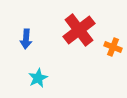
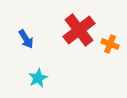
blue arrow: rotated 36 degrees counterclockwise
orange cross: moved 3 px left, 3 px up
